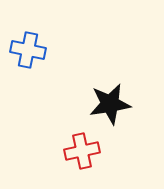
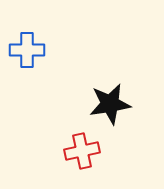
blue cross: moved 1 px left; rotated 12 degrees counterclockwise
